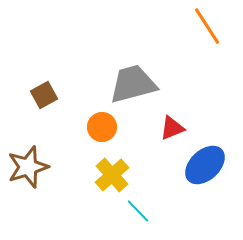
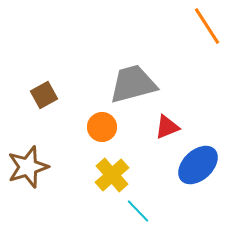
red triangle: moved 5 px left, 1 px up
blue ellipse: moved 7 px left
